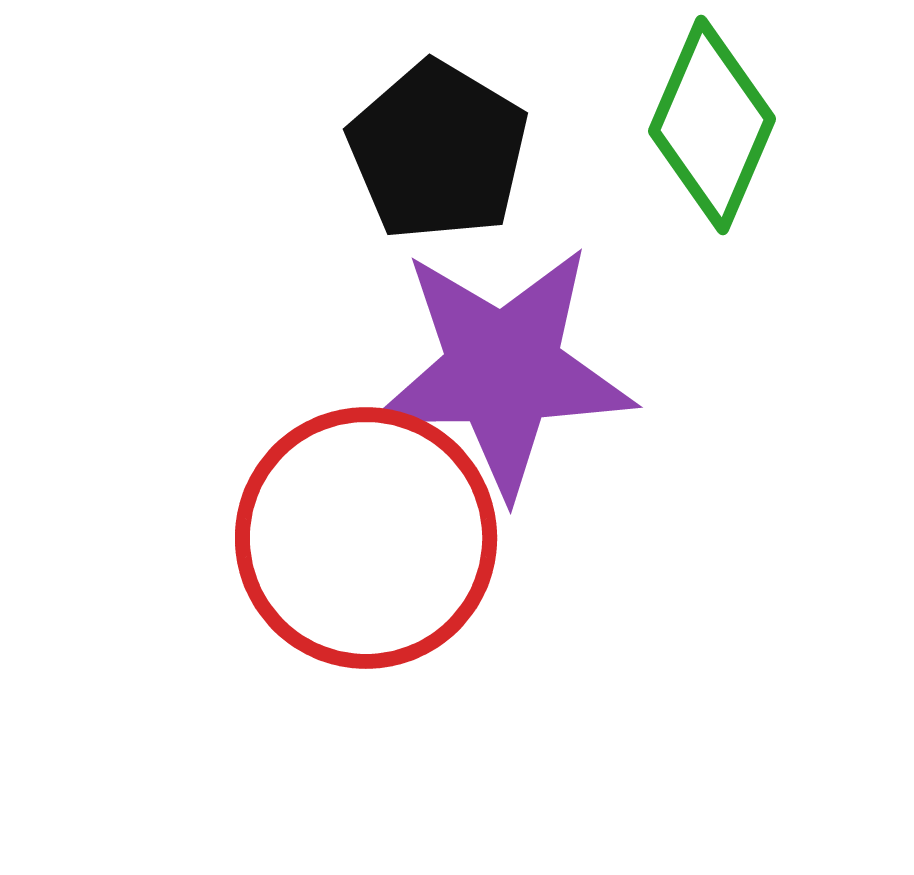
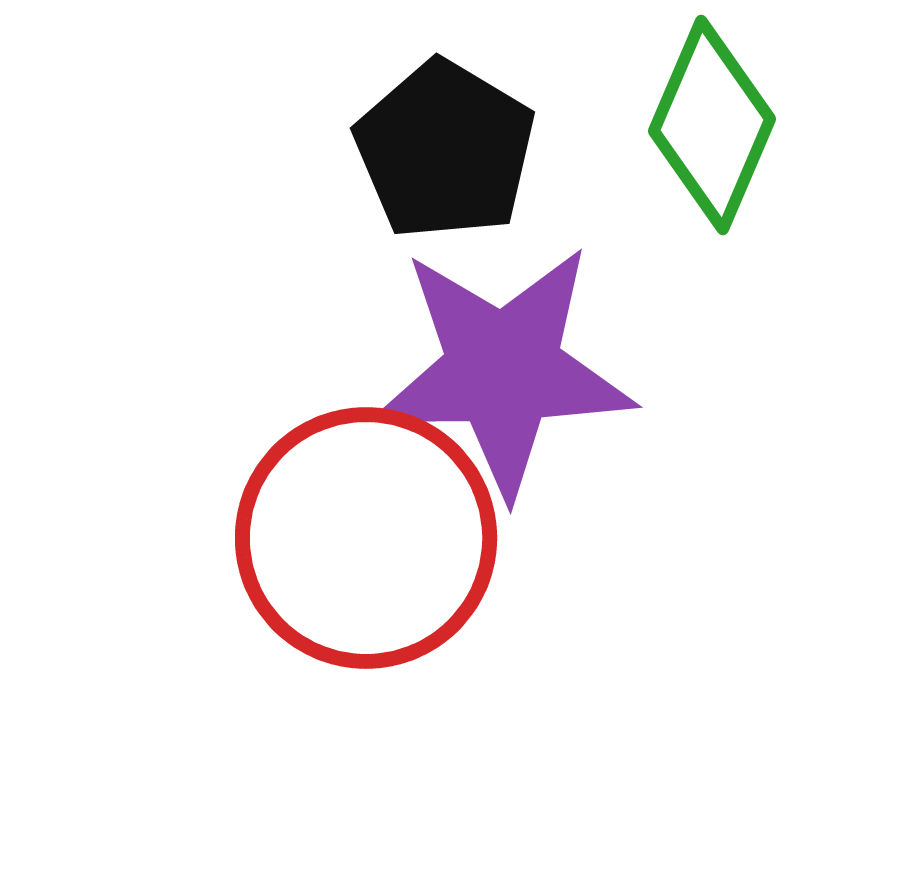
black pentagon: moved 7 px right, 1 px up
